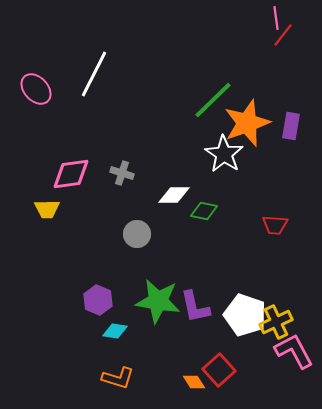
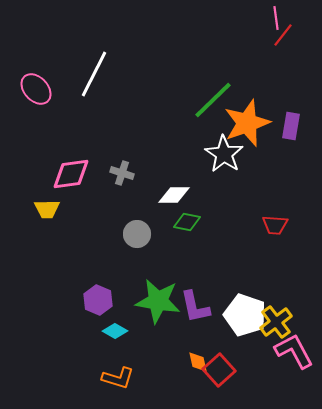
green diamond: moved 17 px left, 11 px down
yellow cross: rotated 12 degrees counterclockwise
cyan diamond: rotated 20 degrees clockwise
orange diamond: moved 4 px right, 20 px up; rotated 20 degrees clockwise
